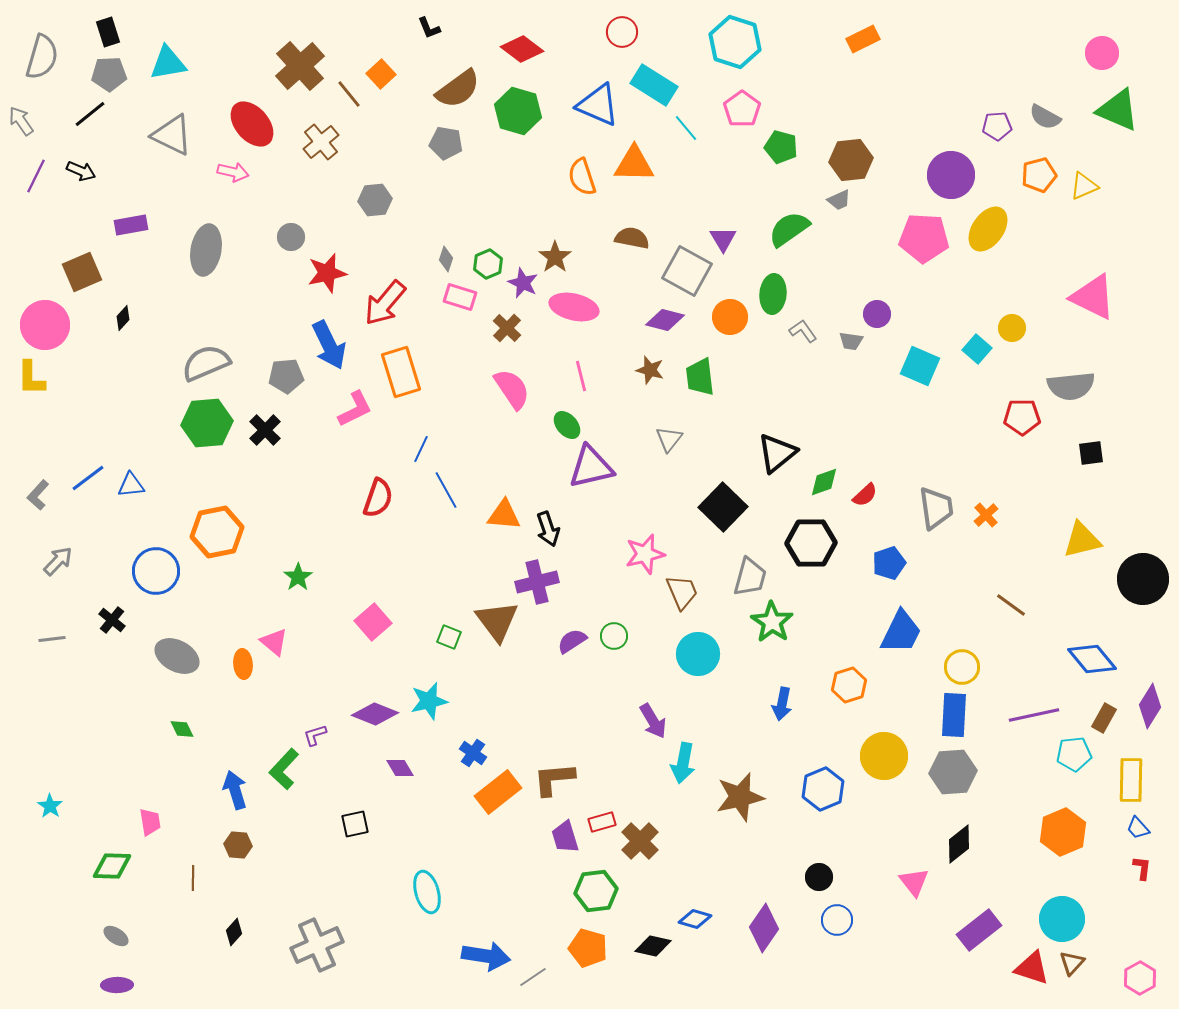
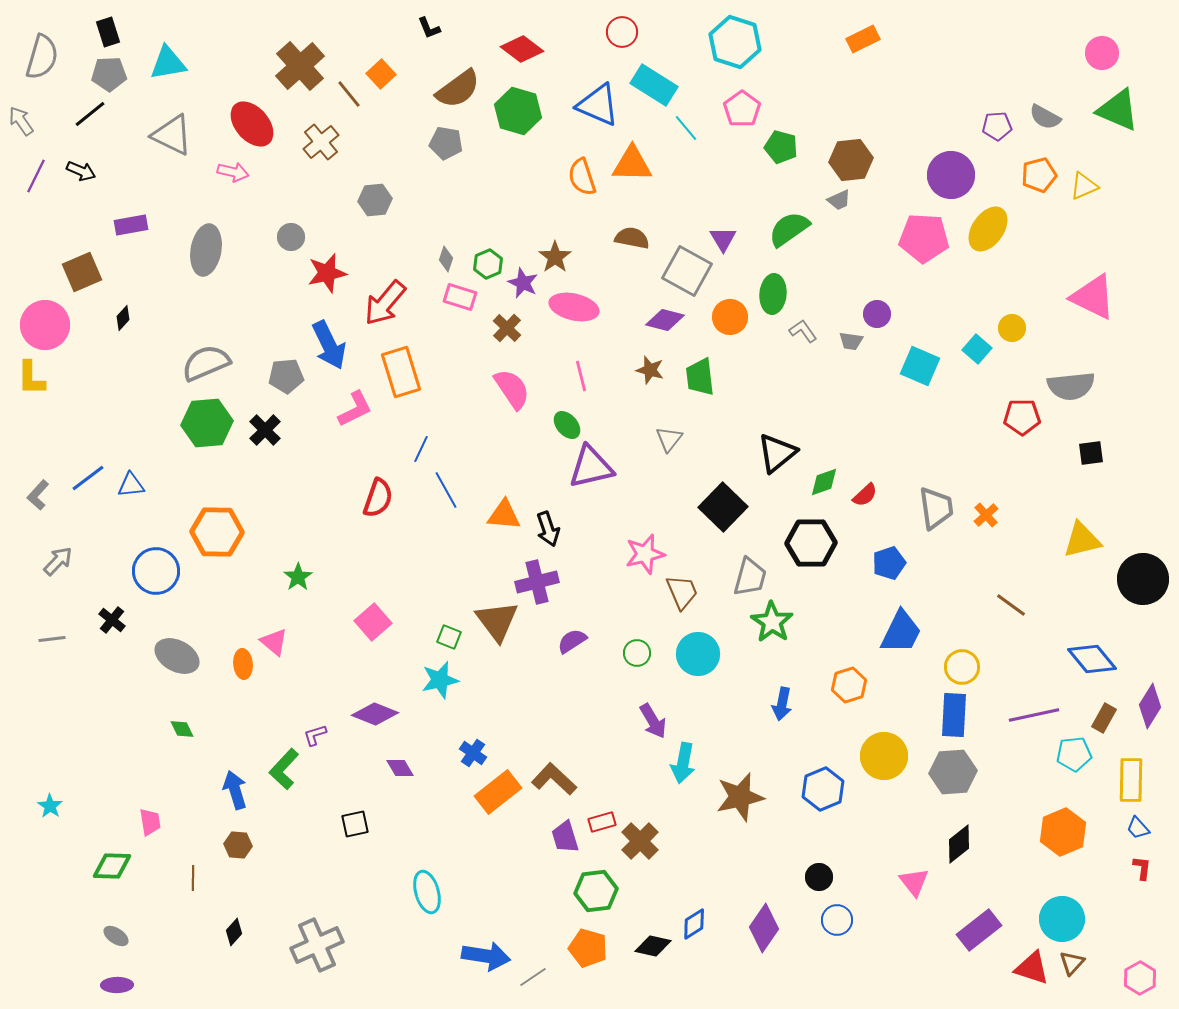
orange triangle at (634, 164): moved 2 px left
orange hexagon at (217, 532): rotated 12 degrees clockwise
green circle at (614, 636): moved 23 px right, 17 px down
cyan star at (429, 701): moved 11 px right, 21 px up
brown L-shape at (554, 779): rotated 48 degrees clockwise
blue diamond at (695, 919): moved 1 px left, 5 px down; rotated 48 degrees counterclockwise
